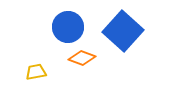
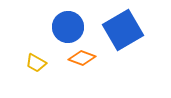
blue square: moved 1 px up; rotated 18 degrees clockwise
yellow trapezoid: moved 9 px up; rotated 140 degrees counterclockwise
